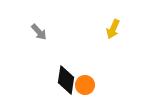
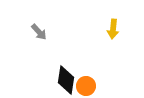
yellow arrow: rotated 18 degrees counterclockwise
orange circle: moved 1 px right, 1 px down
